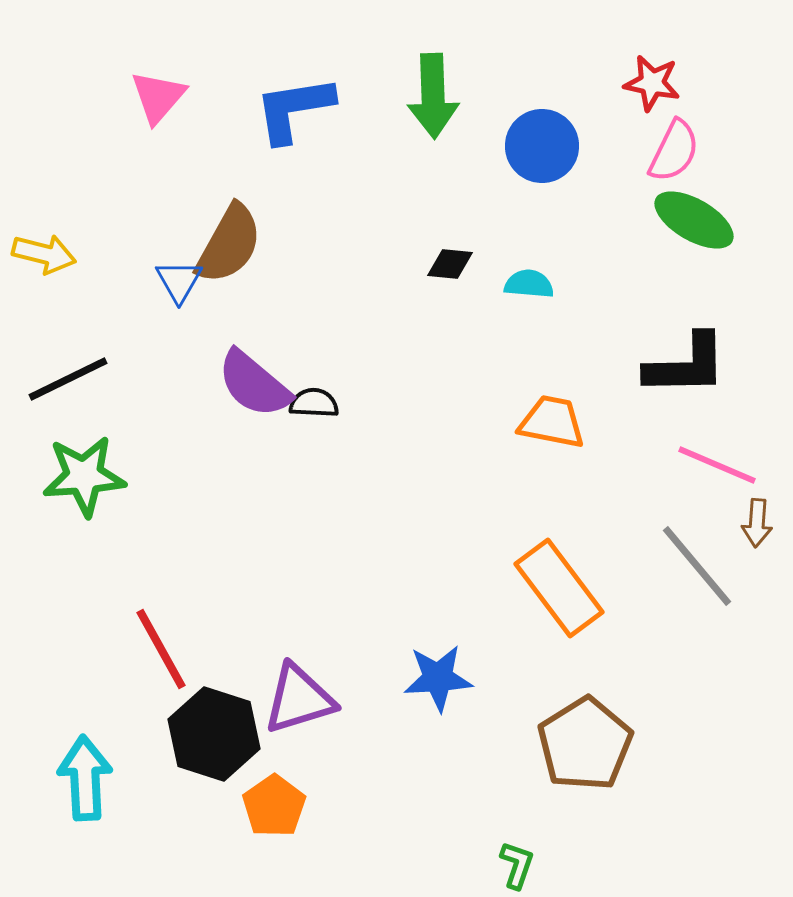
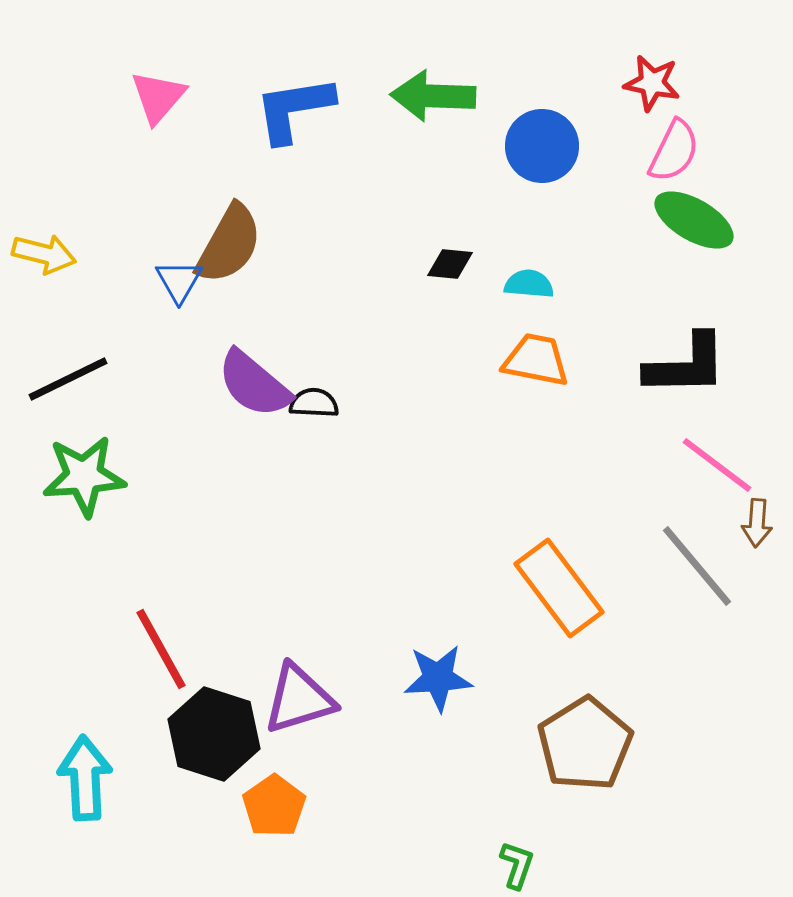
green arrow: rotated 94 degrees clockwise
orange trapezoid: moved 16 px left, 62 px up
pink line: rotated 14 degrees clockwise
